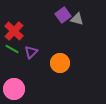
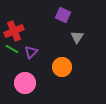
purple square: rotated 28 degrees counterclockwise
gray triangle: moved 18 px down; rotated 48 degrees clockwise
red cross: rotated 24 degrees clockwise
orange circle: moved 2 px right, 4 px down
pink circle: moved 11 px right, 6 px up
